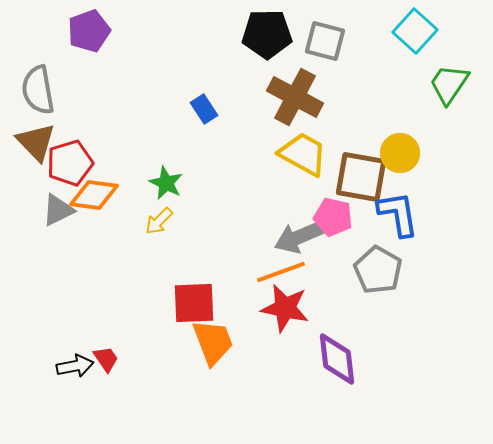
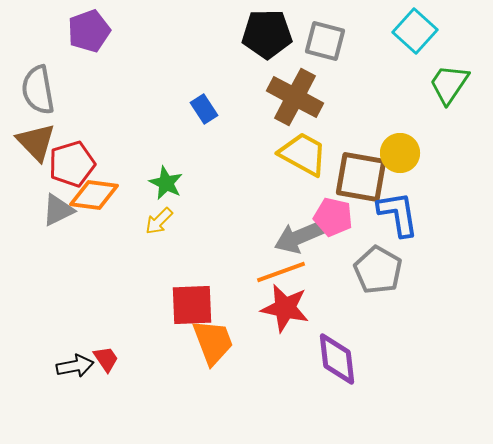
red pentagon: moved 2 px right, 1 px down
red square: moved 2 px left, 2 px down
